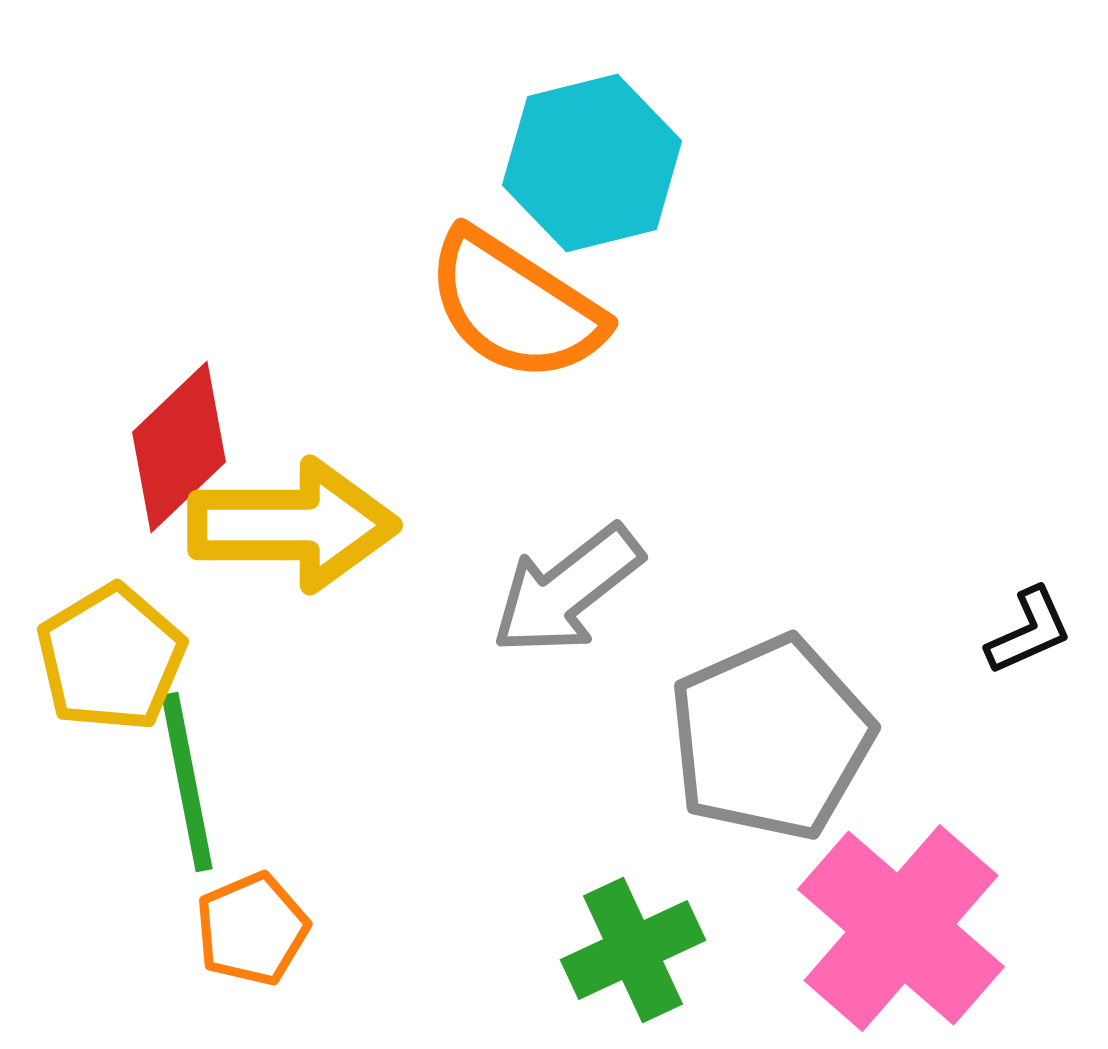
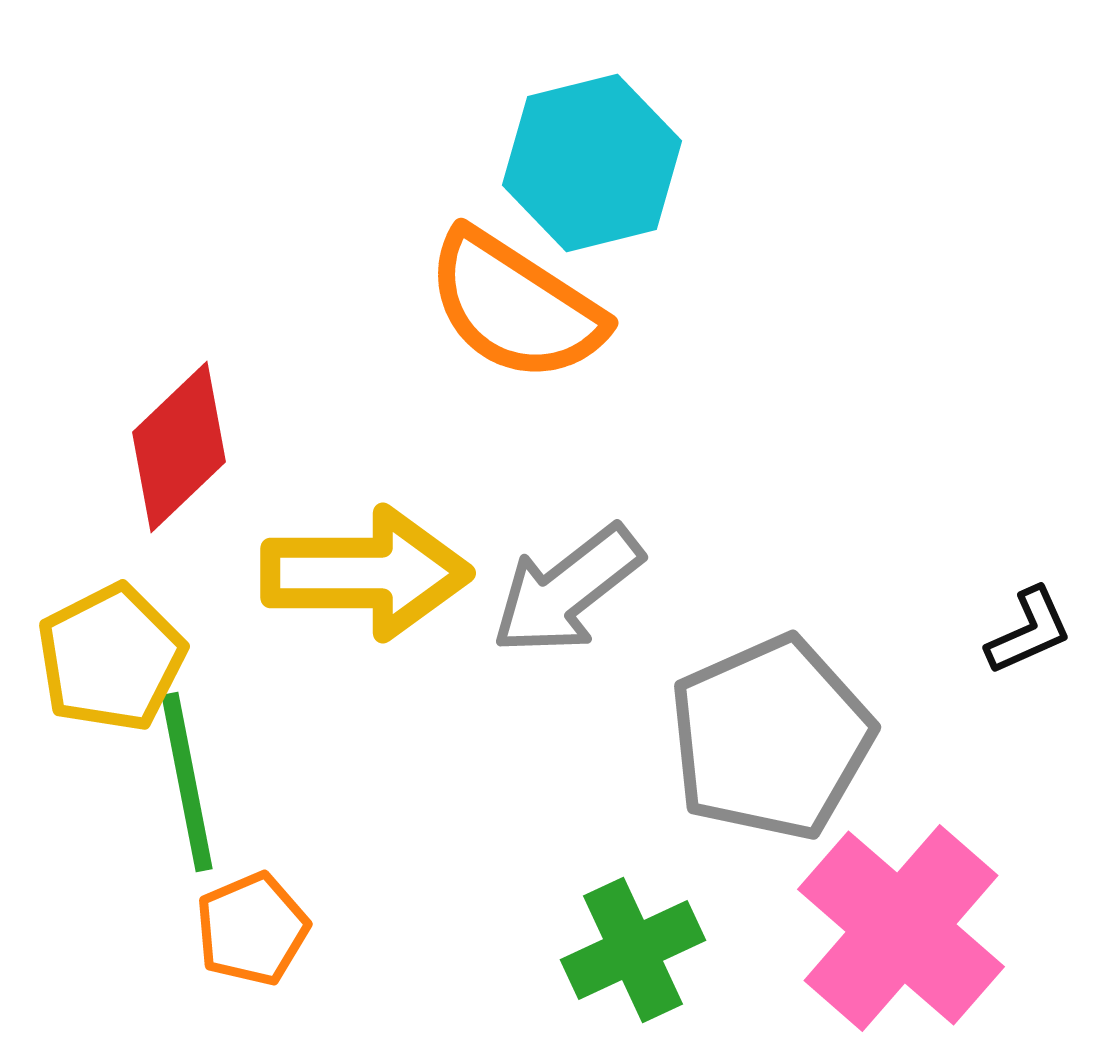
yellow arrow: moved 73 px right, 48 px down
yellow pentagon: rotated 4 degrees clockwise
